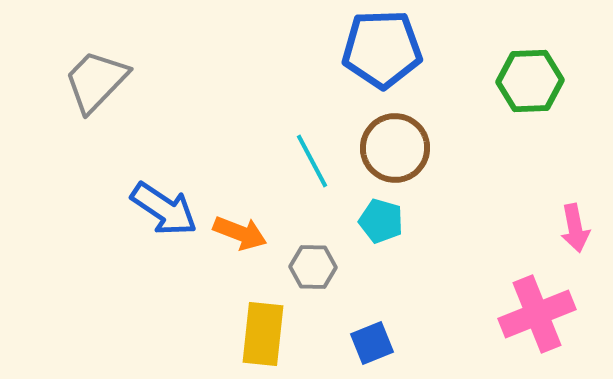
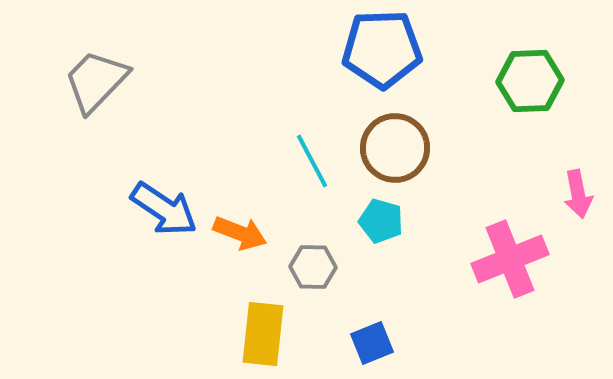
pink arrow: moved 3 px right, 34 px up
pink cross: moved 27 px left, 55 px up
